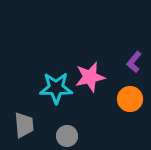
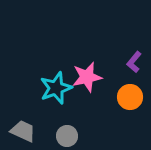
pink star: moved 3 px left
cyan star: rotated 20 degrees counterclockwise
orange circle: moved 2 px up
gray trapezoid: moved 1 px left, 6 px down; rotated 60 degrees counterclockwise
